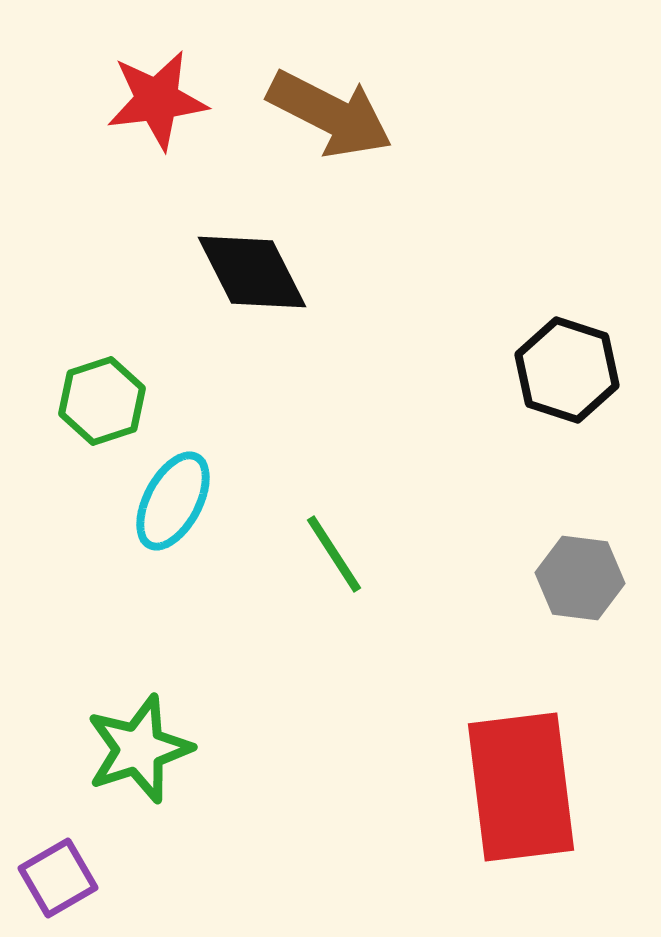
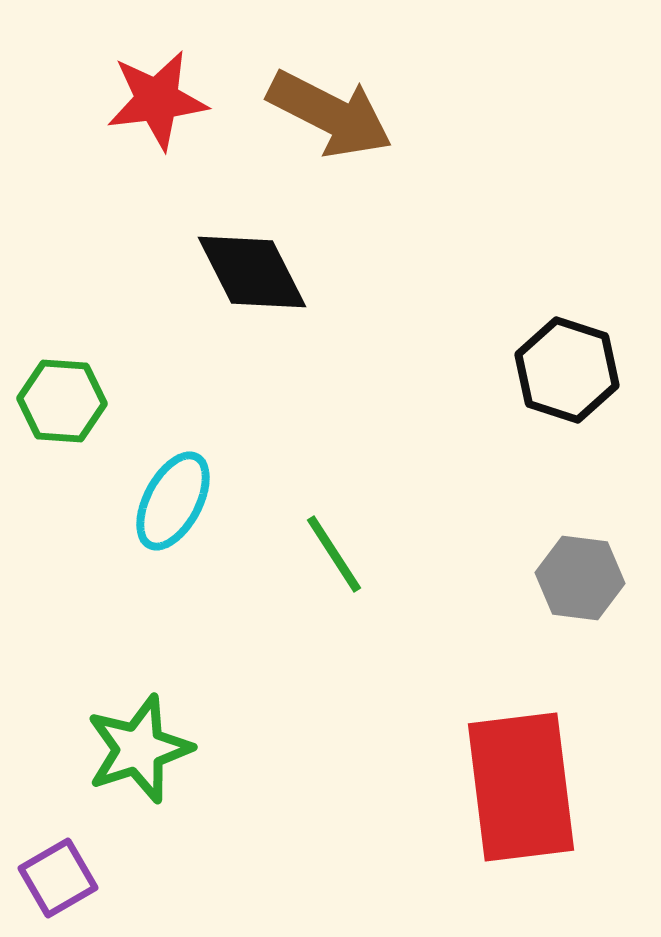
green hexagon: moved 40 px left; rotated 22 degrees clockwise
